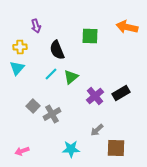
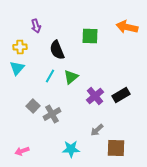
cyan line: moved 1 px left, 2 px down; rotated 16 degrees counterclockwise
black rectangle: moved 2 px down
